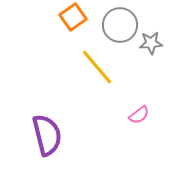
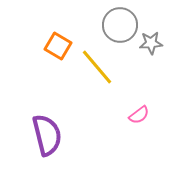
orange square: moved 15 px left, 29 px down; rotated 24 degrees counterclockwise
